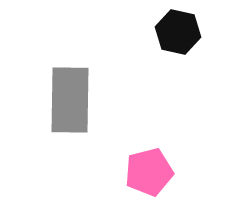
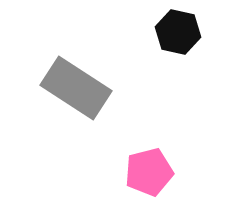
gray rectangle: moved 6 px right, 12 px up; rotated 58 degrees counterclockwise
